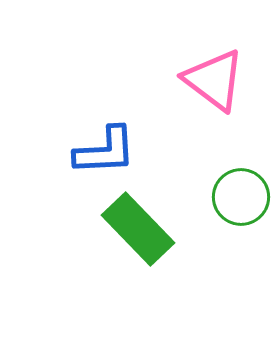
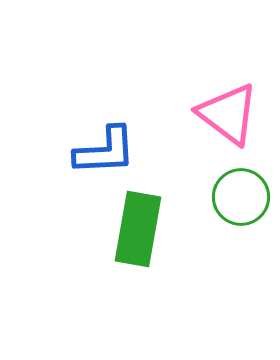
pink triangle: moved 14 px right, 34 px down
green rectangle: rotated 54 degrees clockwise
